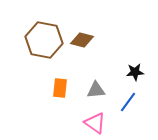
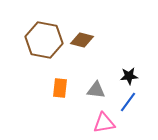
black star: moved 6 px left, 4 px down
gray triangle: rotated 12 degrees clockwise
pink triangle: moved 9 px right; rotated 45 degrees counterclockwise
